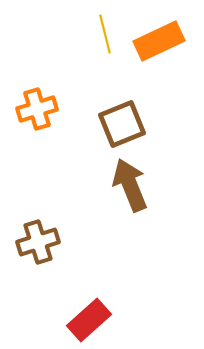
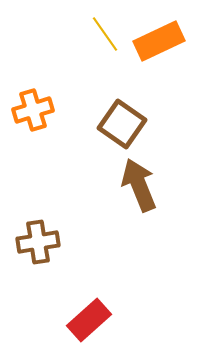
yellow line: rotated 21 degrees counterclockwise
orange cross: moved 4 px left, 1 px down
brown square: rotated 33 degrees counterclockwise
brown arrow: moved 9 px right
brown cross: rotated 9 degrees clockwise
